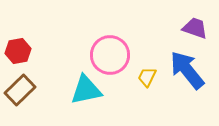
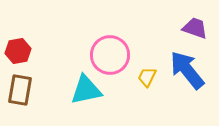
brown rectangle: rotated 36 degrees counterclockwise
